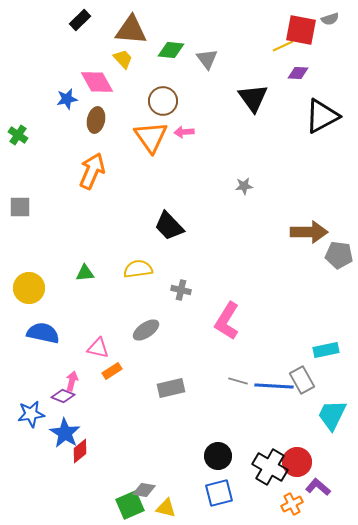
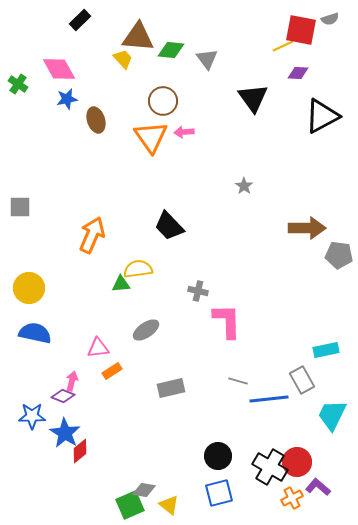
brown triangle at (131, 30): moved 7 px right, 7 px down
pink diamond at (97, 82): moved 38 px left, 13 px up
brown ellipse at (96, 120): rotated 30 degrees counterclockwise
green cross at (18, 135): moved 51 px up
orange arrow at (92, 171): moved 64 px down
gray star at (244, 186): rotated 30 degrees counterclockwise
brown arrow at (309, 232): moved 2 px left, 4 px up
green triangle at (85, 273): moved 36 px right, 11 px down
gray cross at (181, 290): moved 17 px right, 1 px down
pink L-shape at (227, 321): rotated 147 degrees clockwise
blue semicircle at (43, 333): moved 8 px left
pink triangle at (98, 348): rotated 20 degrees counterclockwise
blue line at (274, 386): moved 5 px left, 13 px down; rotated 9 degrees counterclockwise
blue star at (31, 414): moved 1 px right, 2 px down; rotated 8 degrees clockwise
orange cross at (292, 504): moved 6 px up
yellow triangle at (166, 508): moved 3 px right, 3 px up; rotated 25 degrees clockwise
